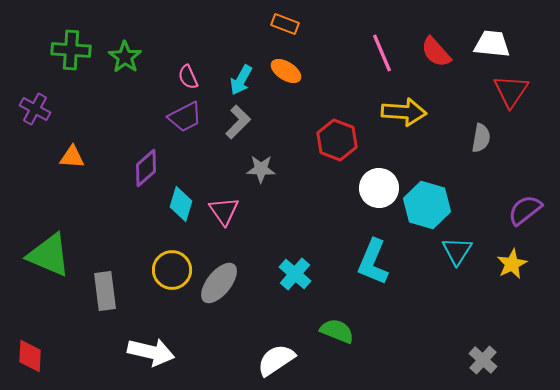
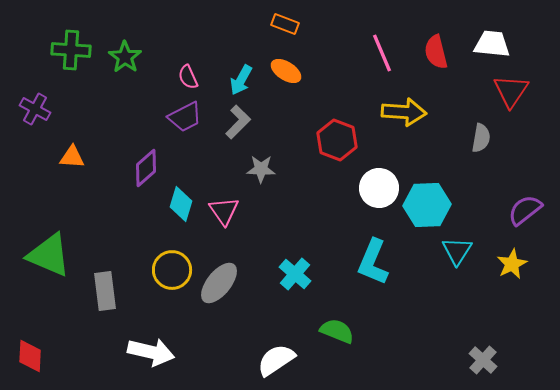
red semicircle: rotated 28 degrees clockwise
cyan hexagon: rotated 18 degrees counterclockwise
